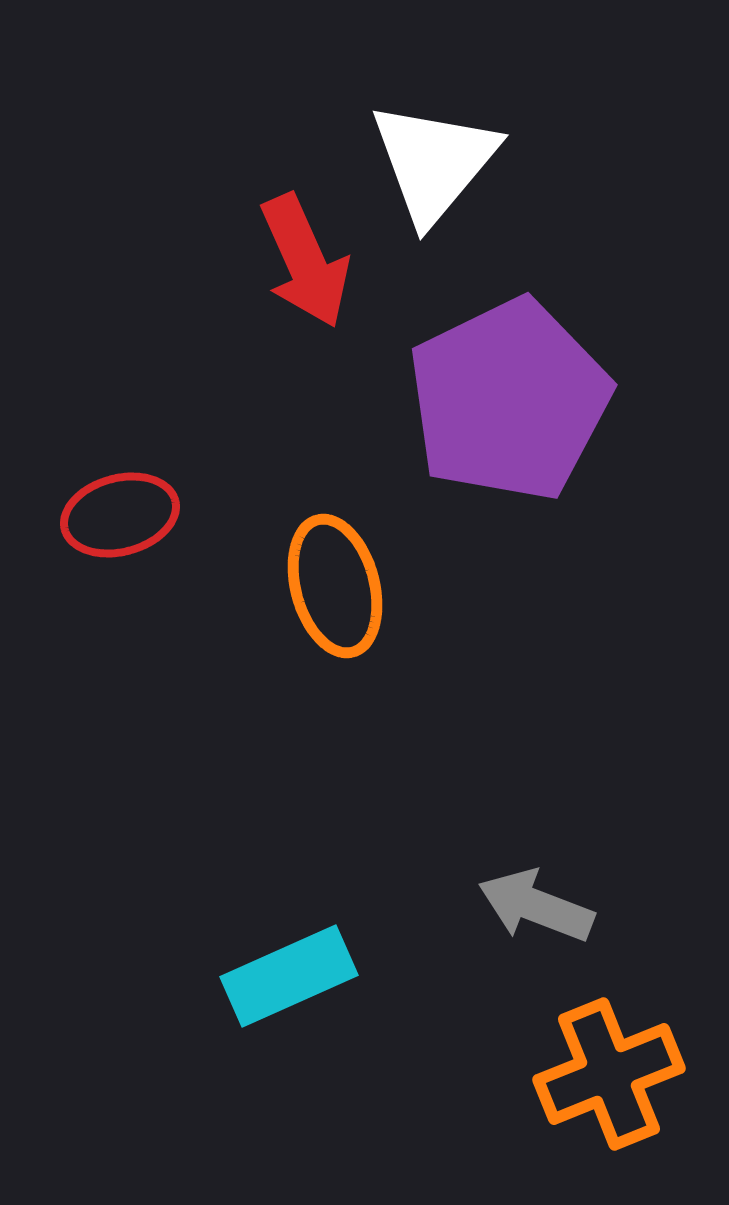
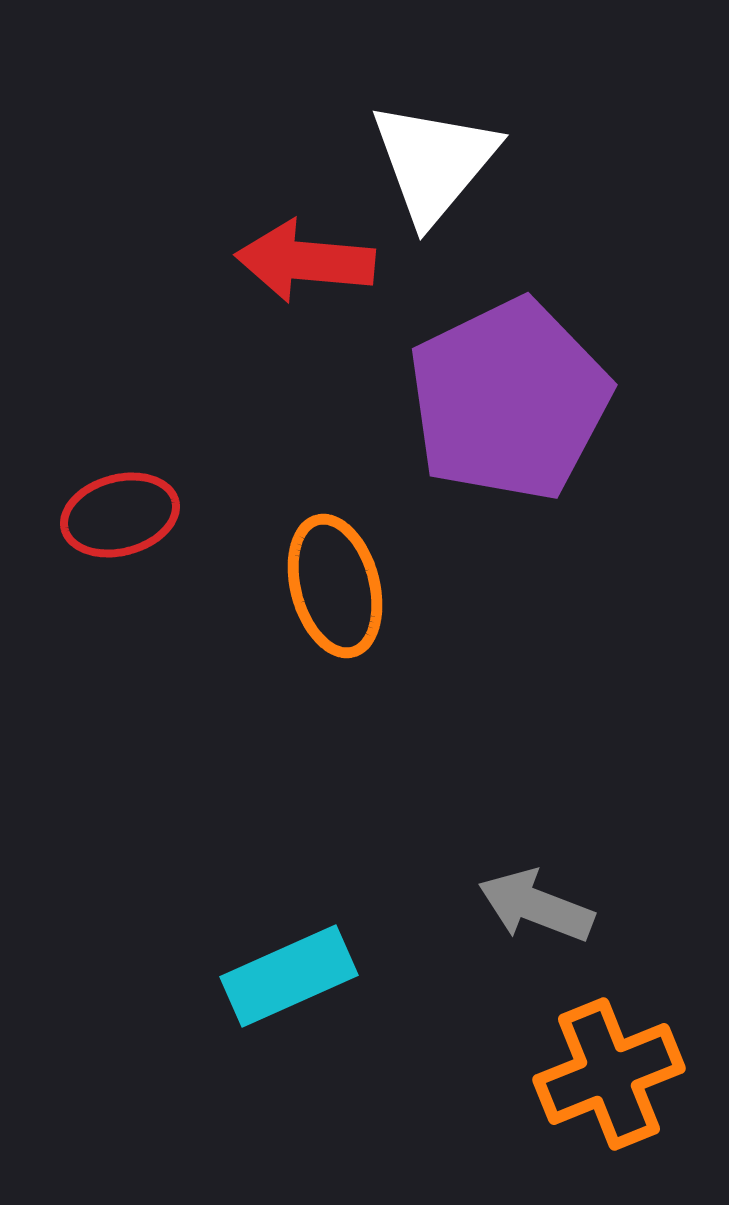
red arrow: rotated 119 degrees clockwise
